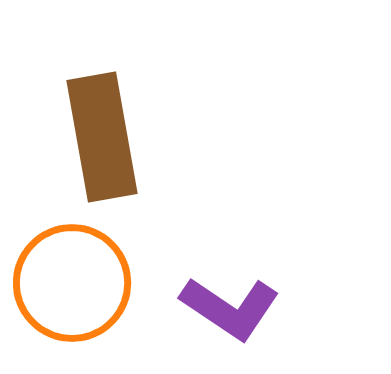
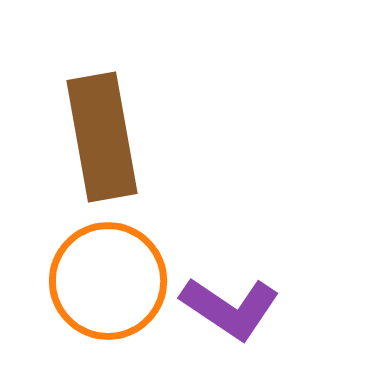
orange circle: moved 36 px right, 2 px up
